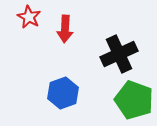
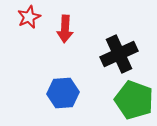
red star: rotated 20 degrees clockwise
blue hexagon: rotated 16 degrees clockwise
